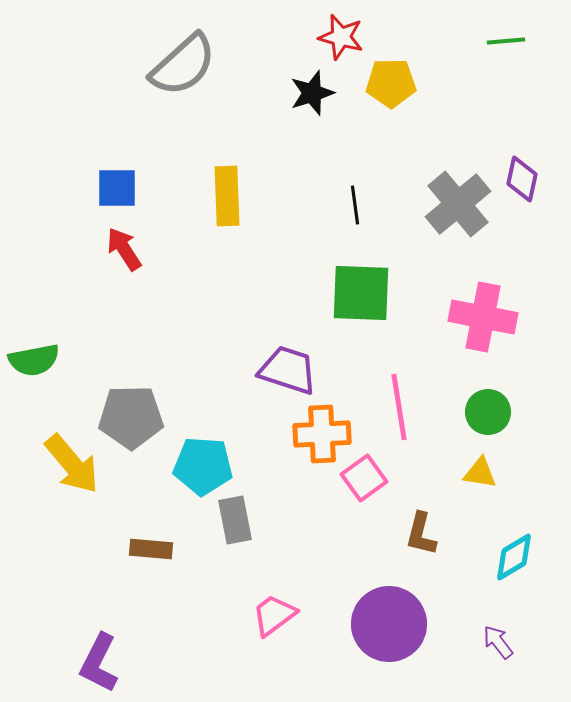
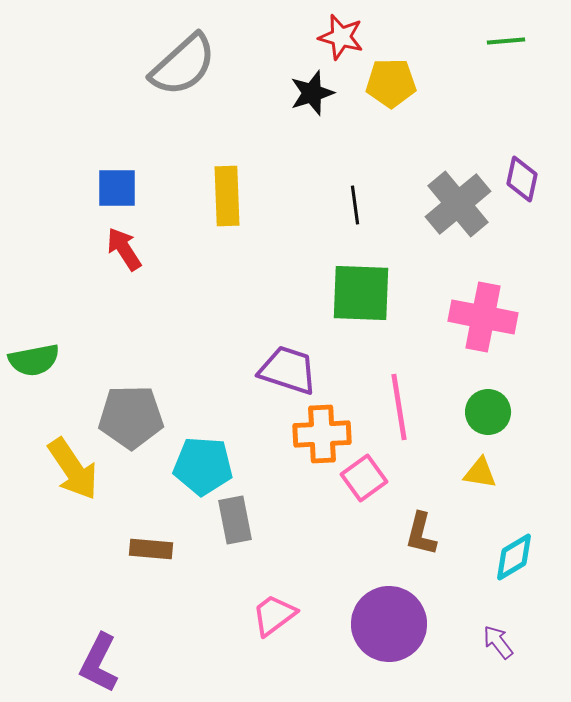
yellow arrow: moved 1 px right, 5 px down; rotated 6 degrees clockwise
